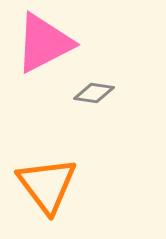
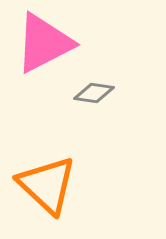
orange triangle: rotated 10 degrees counterclockwise
